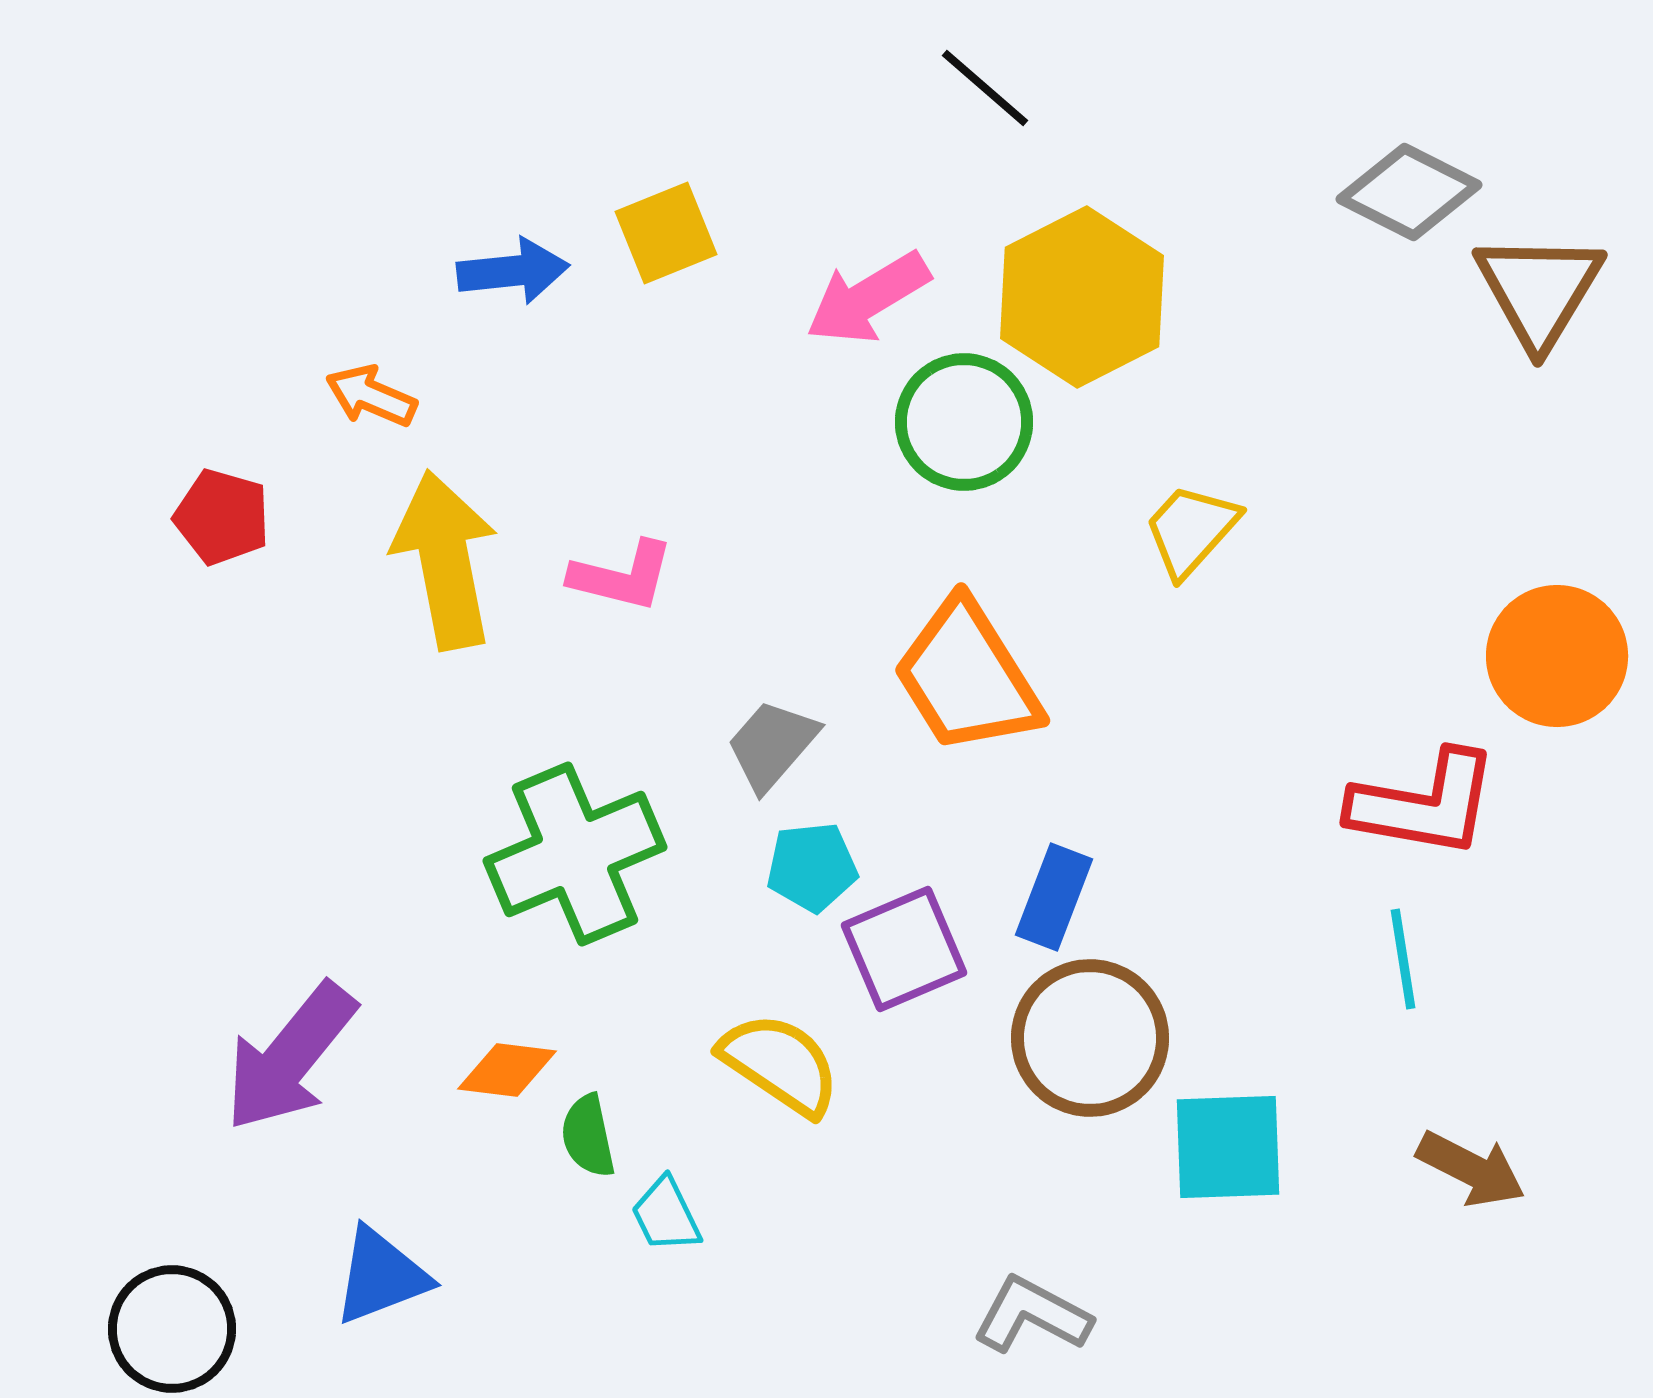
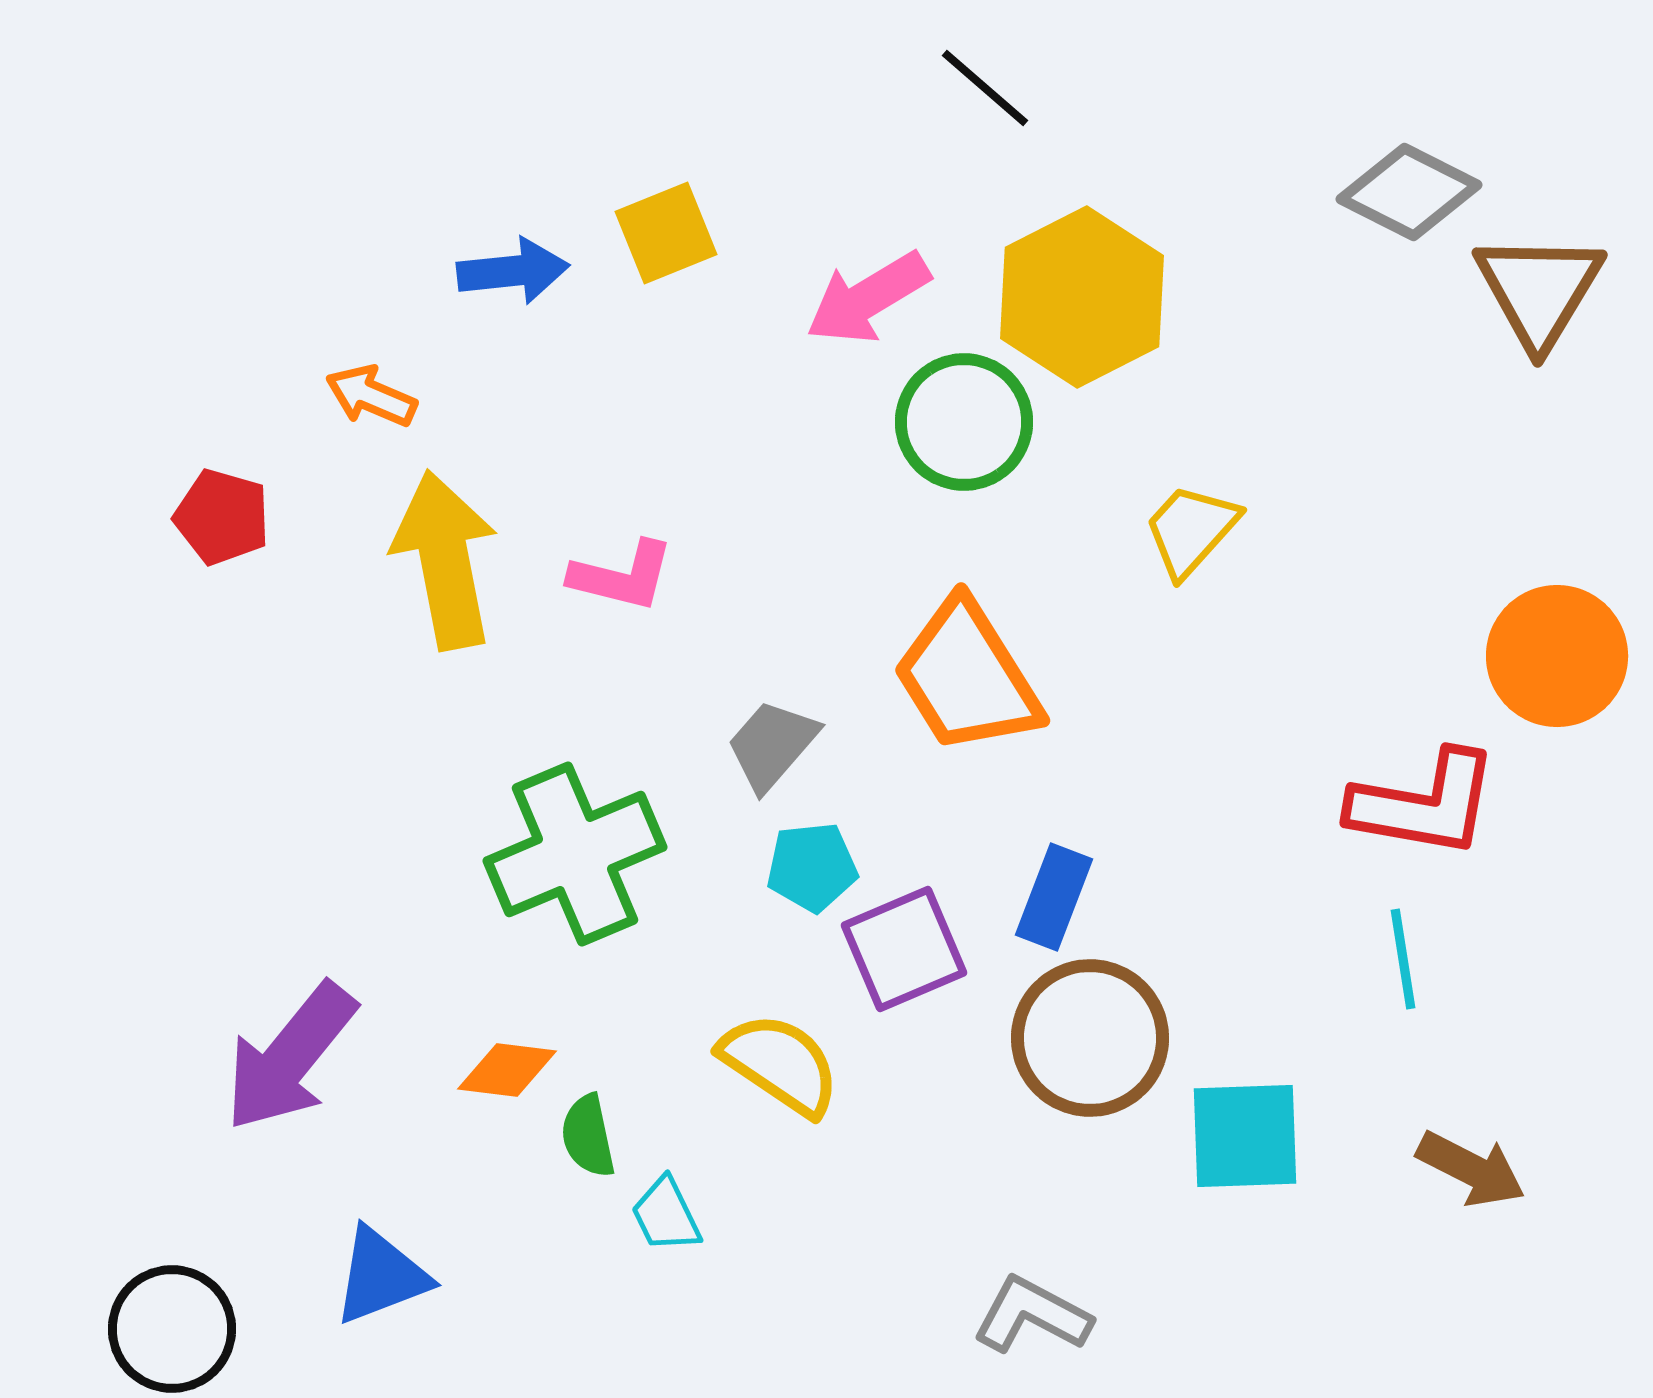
cyan square: moved 17 px right, 11 px up
